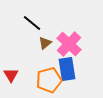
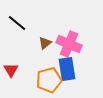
black line: moved 15 px left
pink cross: rotated 20 degrees counterclockwise
red triangle: moved 5 px up
